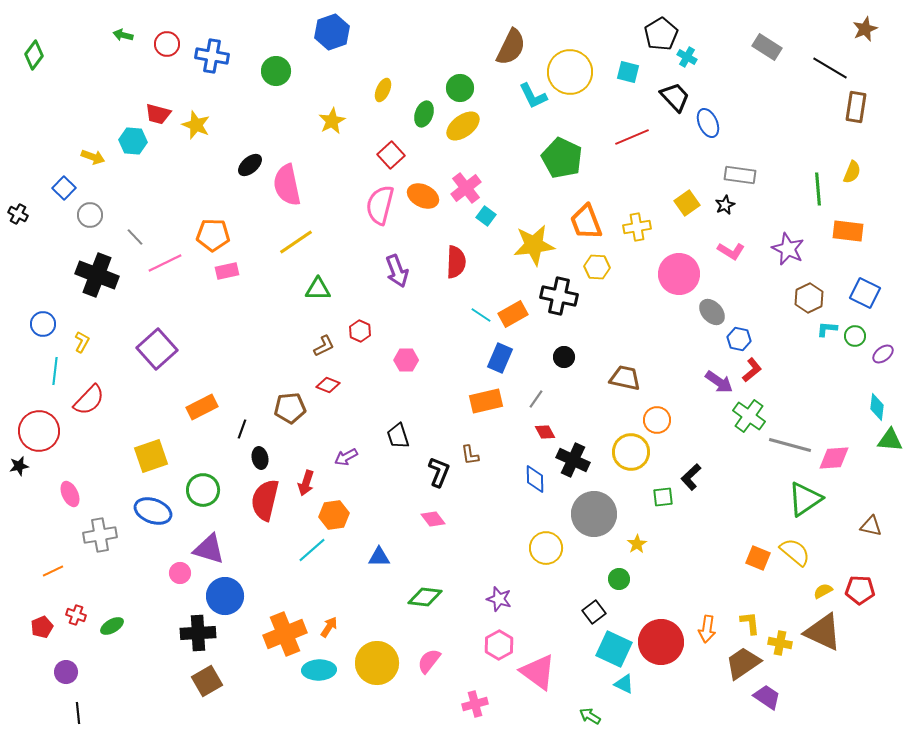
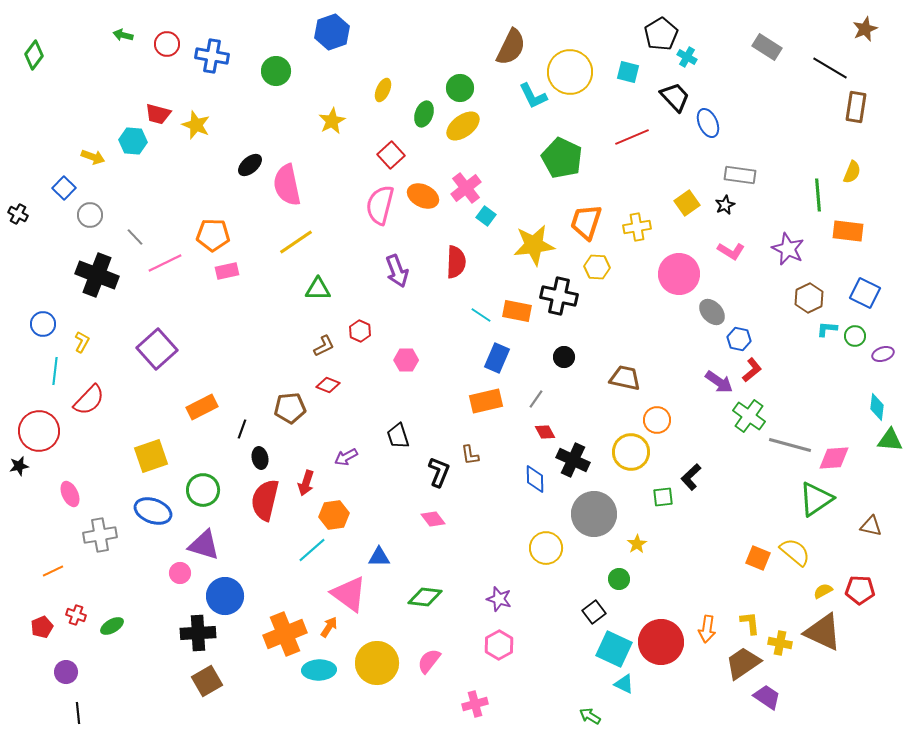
green line at (818, 189): moved 6 px down
orange trapezoid at (586, 222): rotated 39 degrees clockwise
orange rectangle at (513, 314): moved 4 px right, 3 px up; rotated 40 degrees clockwise
purple ellipse at (883, 354): rotated 20 degrees clockwise
blue rectangle at (500, 358): moved 3 px left
green triangle at (805, 499): moved 11 px right
purple triangle at (209, 549): moved 5 px left, 4 px up
pink triangle at (538, 672): moved 189 px left, 78 px up
